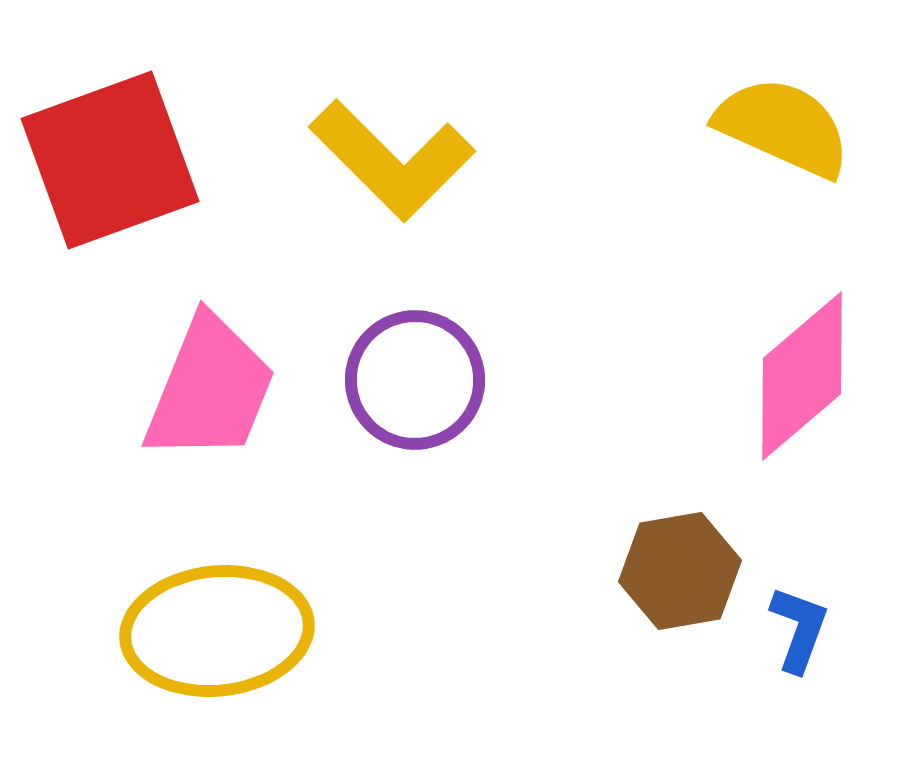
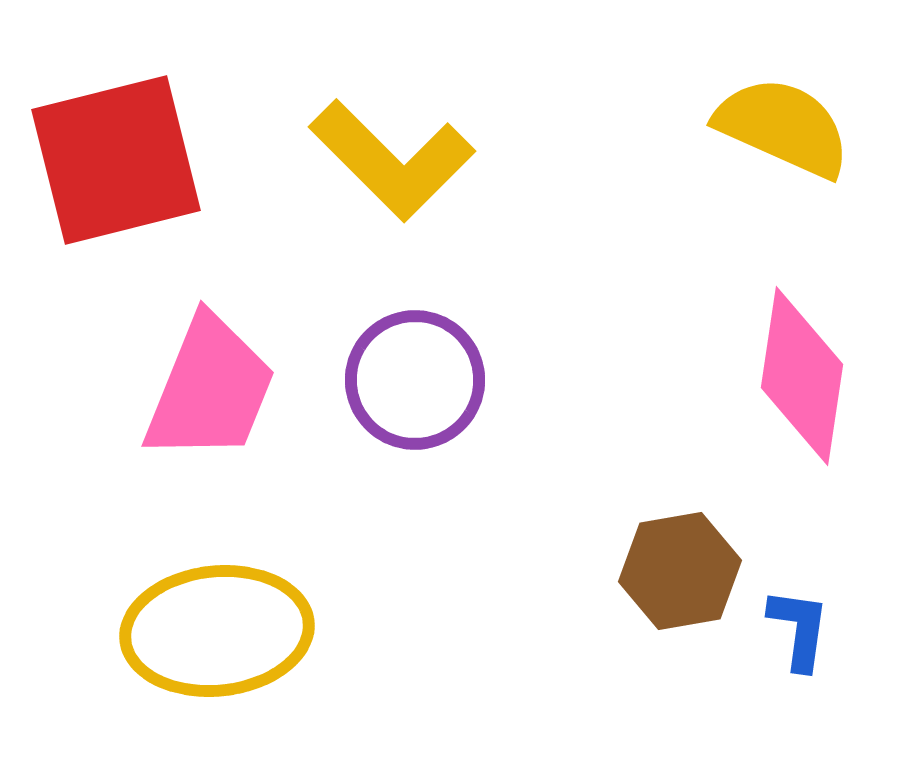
red square: moved 6 px right; rotated 6 degrees clockwise
pink diamond: rotated 41 degrees counterclockwise
blue L-shape: rotated 12 degrees counterclockwise
